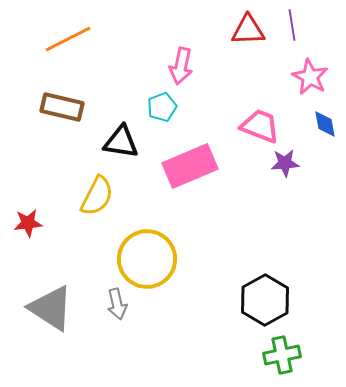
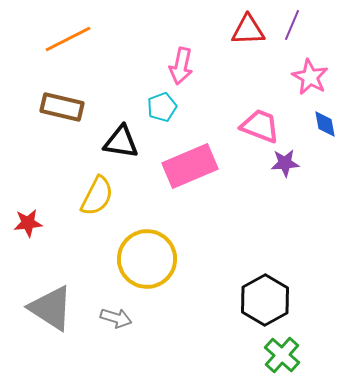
purple line: rotated 32 degrees clockwise
gray arrow: moved 1 px left, 14 px down; rotated 60 degrees counterclockwise
green cross: rotated 36 degrees counterclockwise
